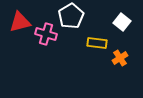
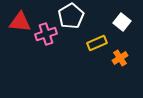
red triangle: rotated 20 degrees clockwise
pink cross: rotated 35 degrees counterclockwise
yellow rectangle: rotated 30 degrees counterclockwise
